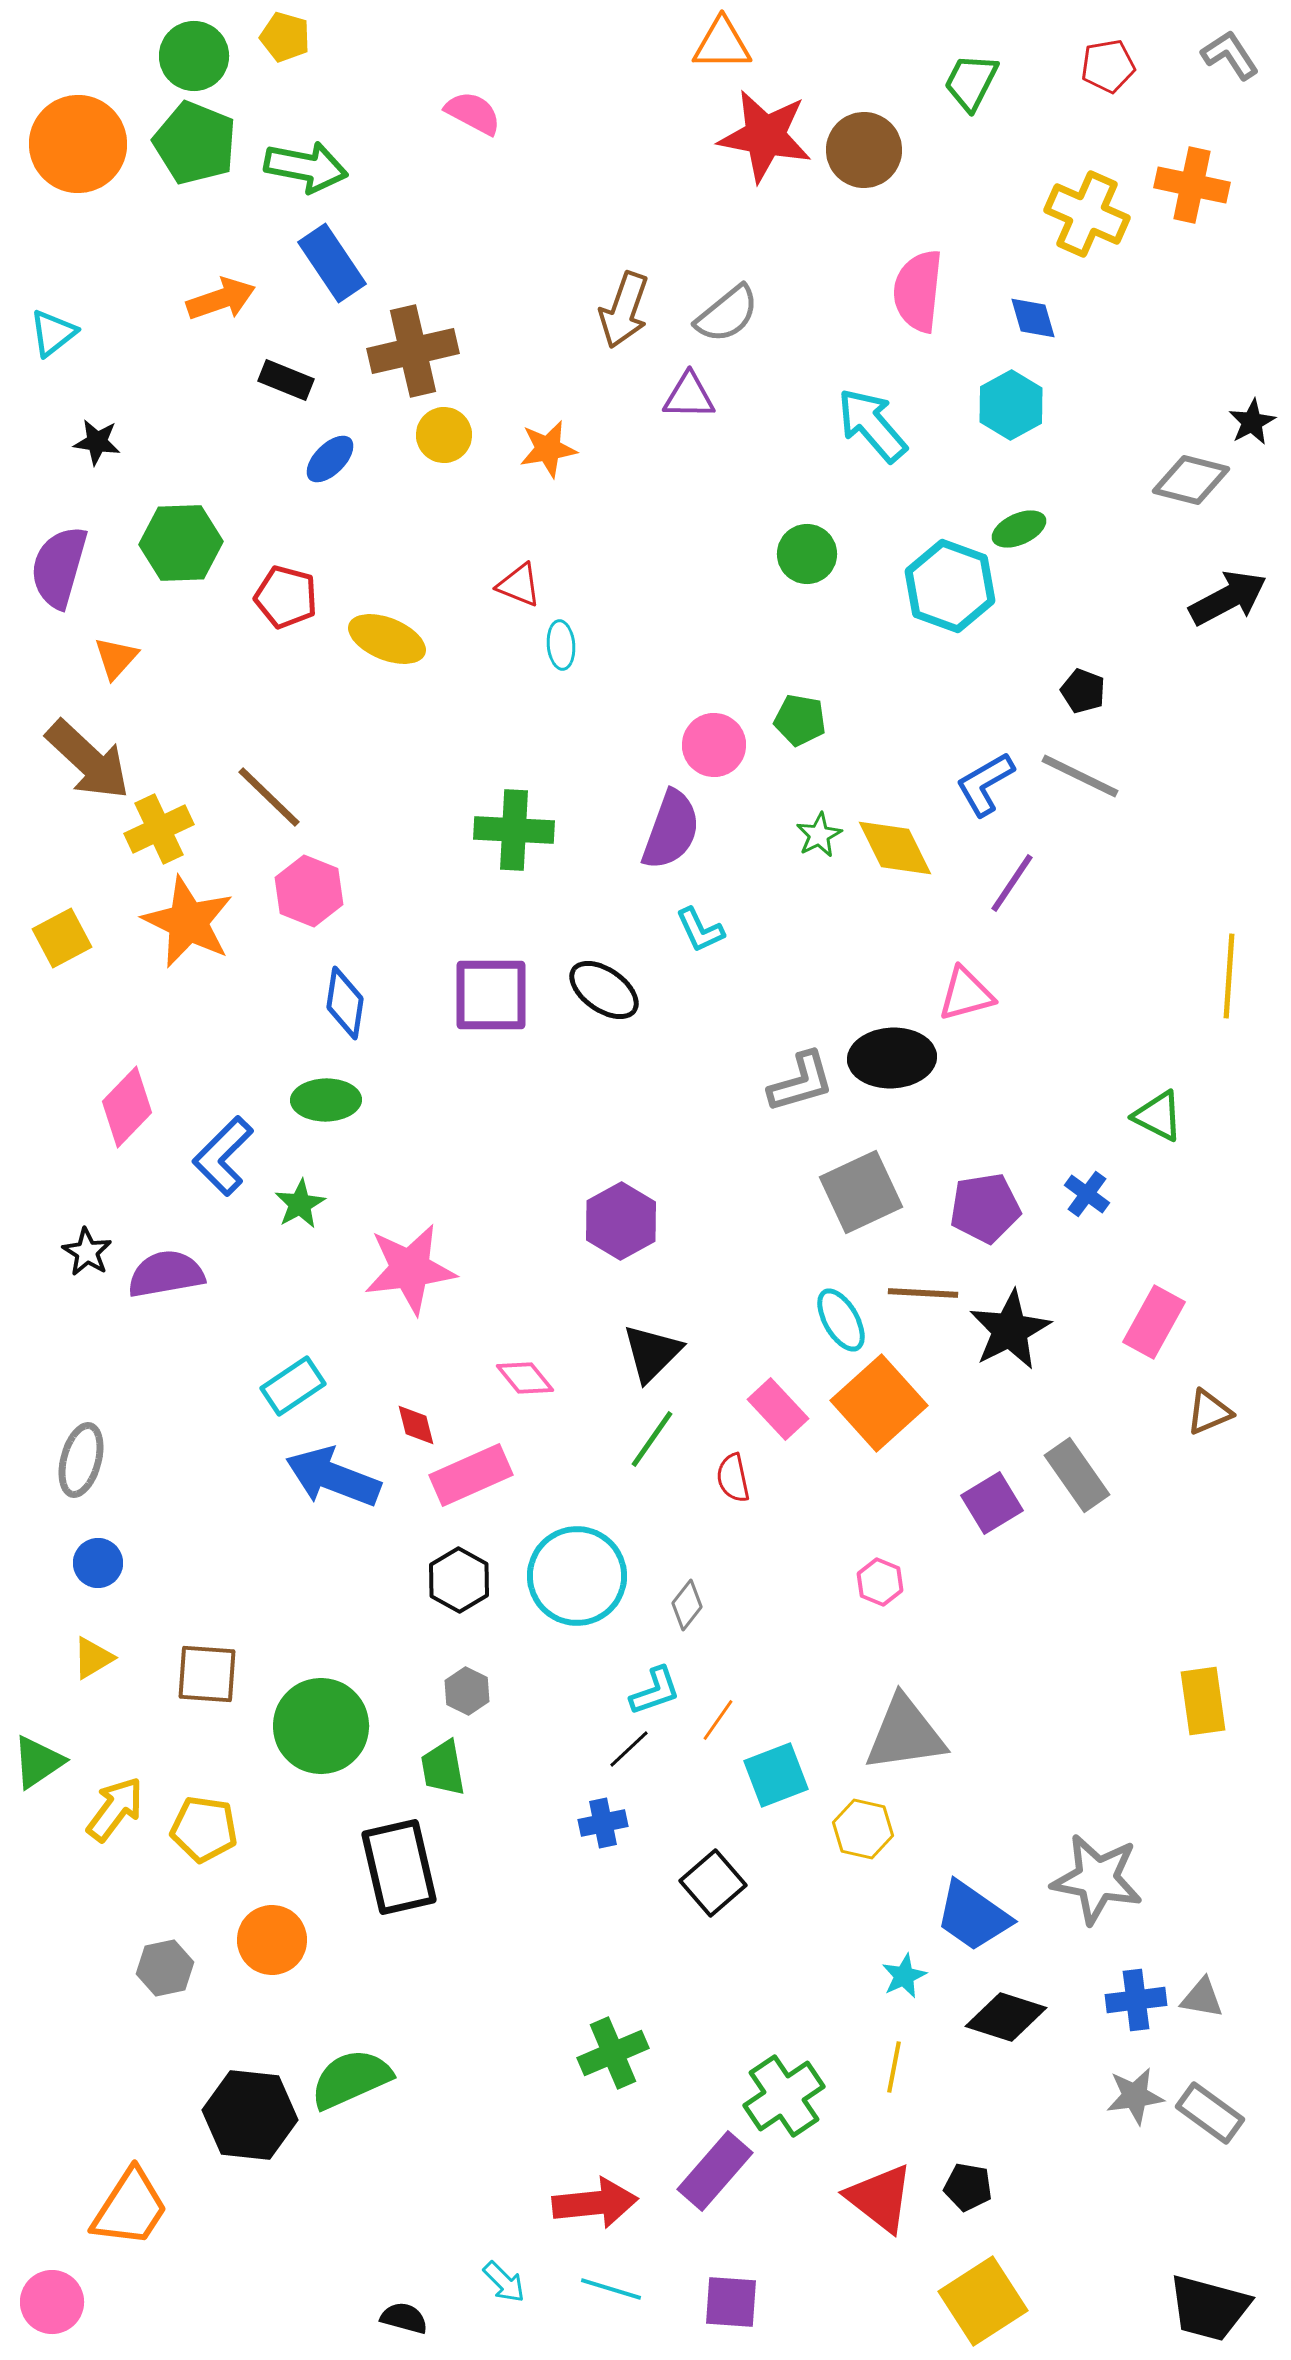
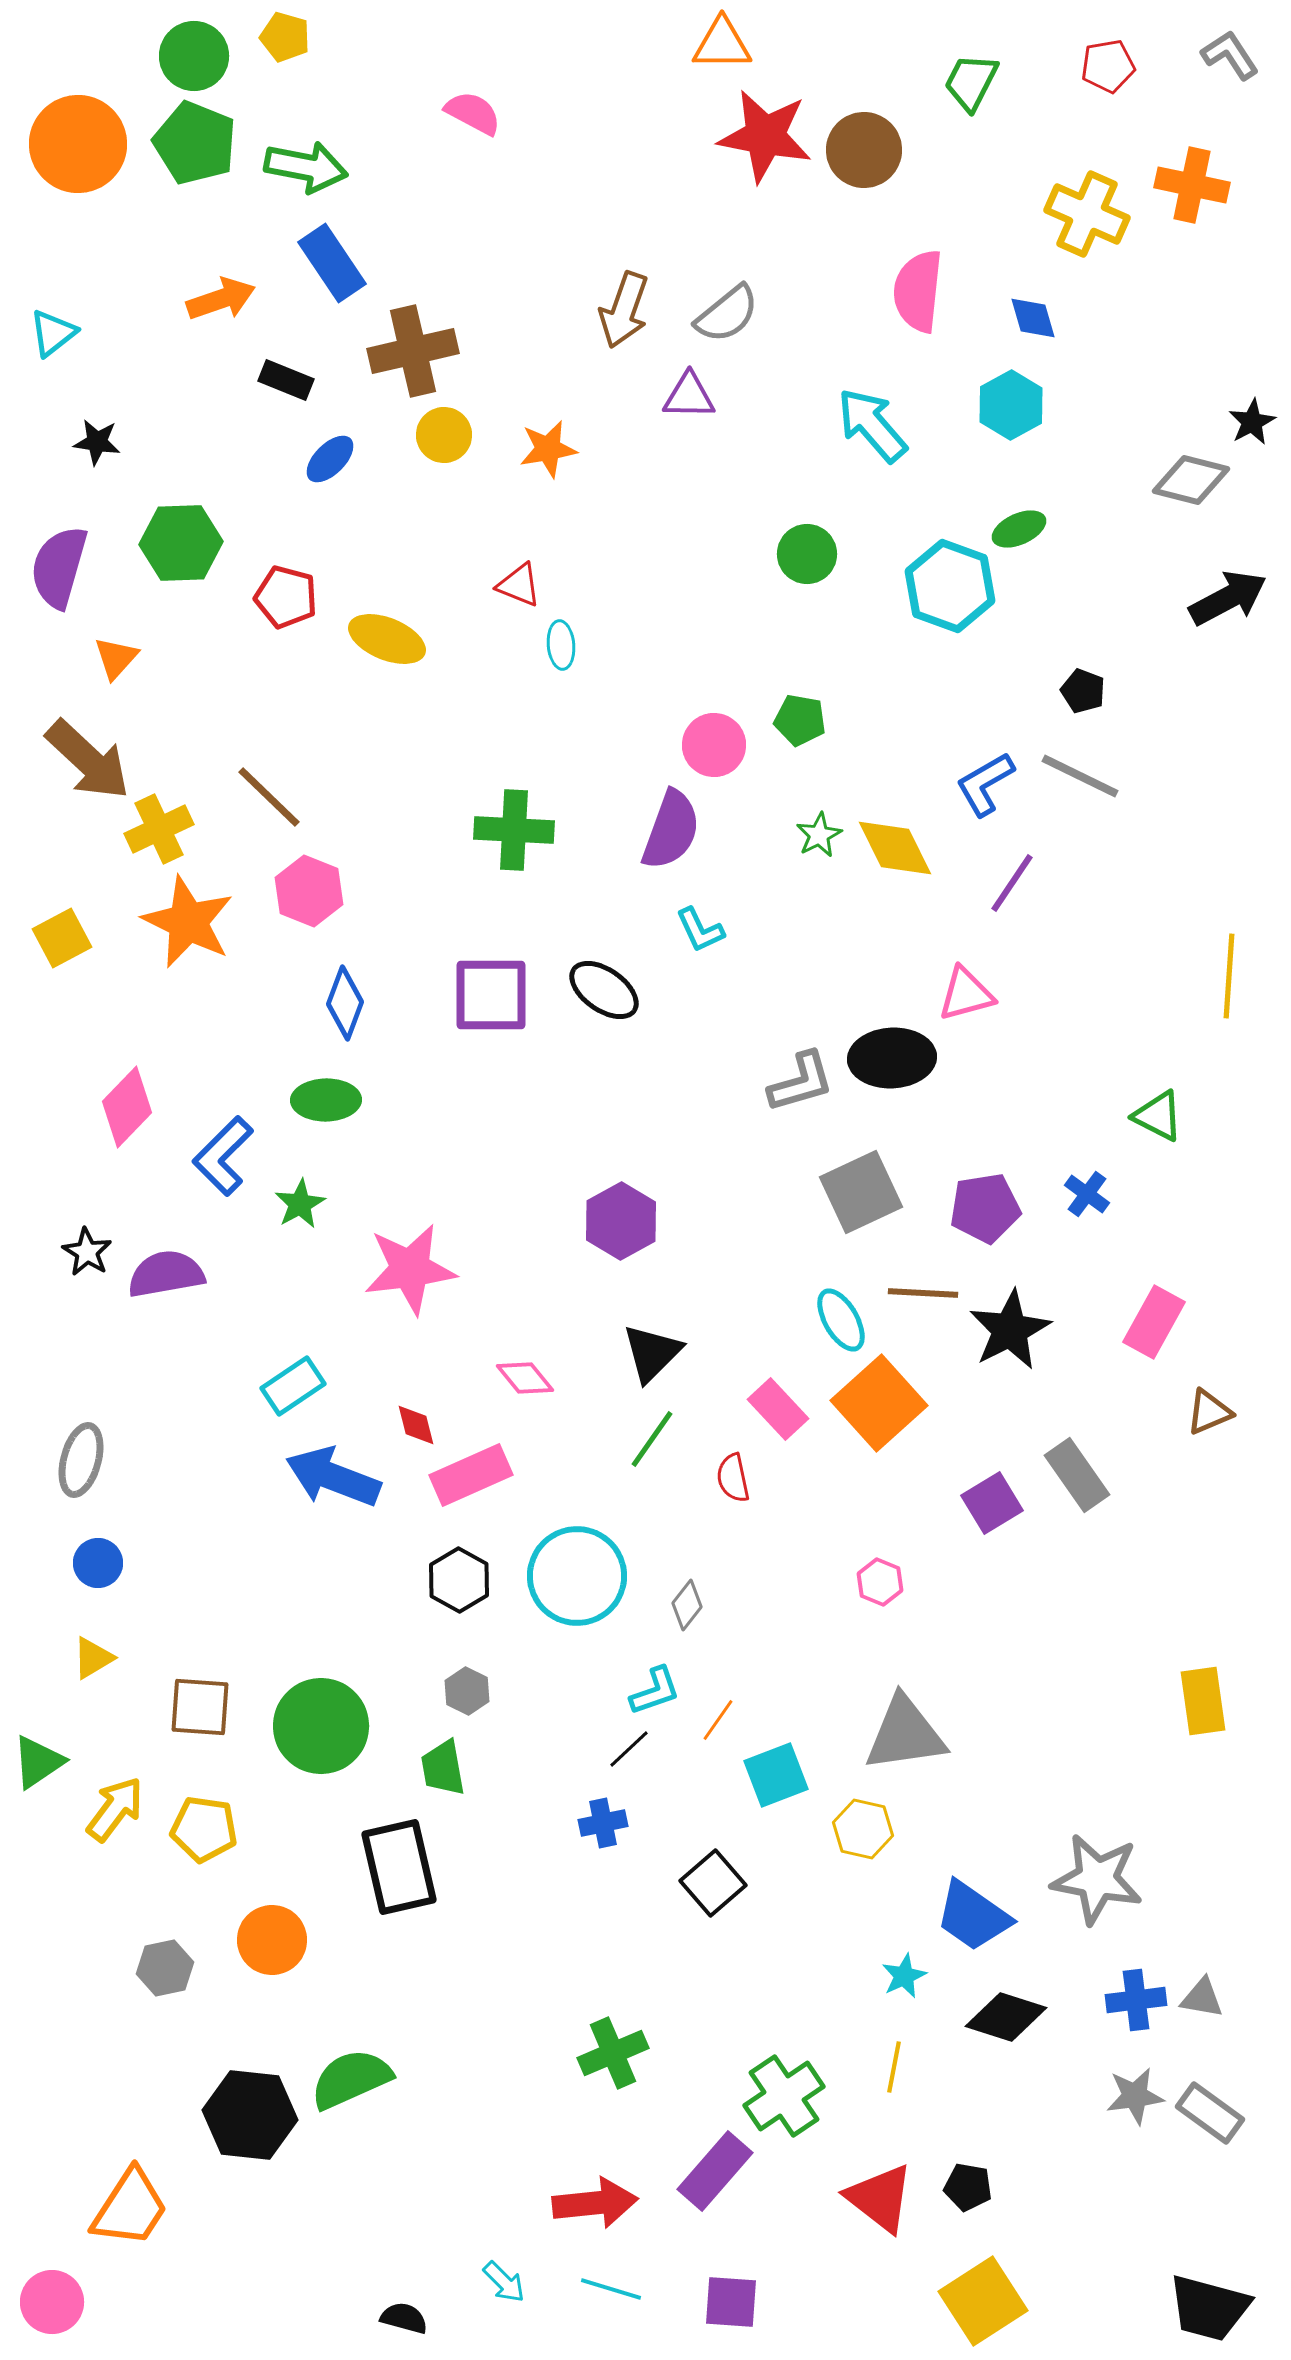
blue diamond at (345, 1003): rotated 12 degrees clockwise
brown square at (207, 1674): moved 7 px left, 33 px down
